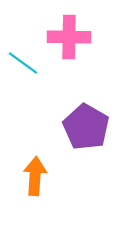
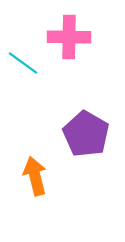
purple pentagon: moved 7 px down
orange arrow: rotated 18 degrees counterclockwise
